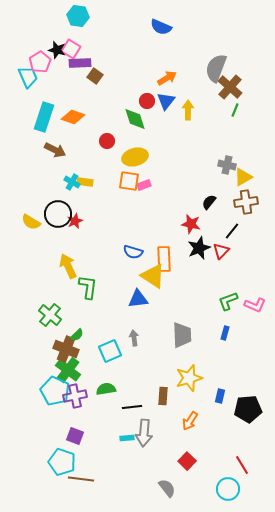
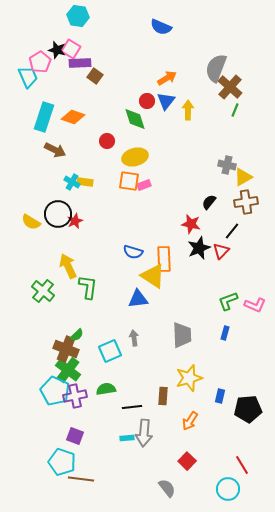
green cross at (50, 315): moved 7 px left, 24 px up
